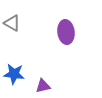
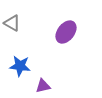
purple ellipse: rotated 45 degrees clockwise
blue star: moved 6 px right, 8 px up
